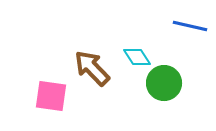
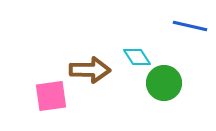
brown arrow: moved 2 px left, 2 px down; rotated 135 degrees clockwise
pink square: rotated 16 degrees counterclockwise
